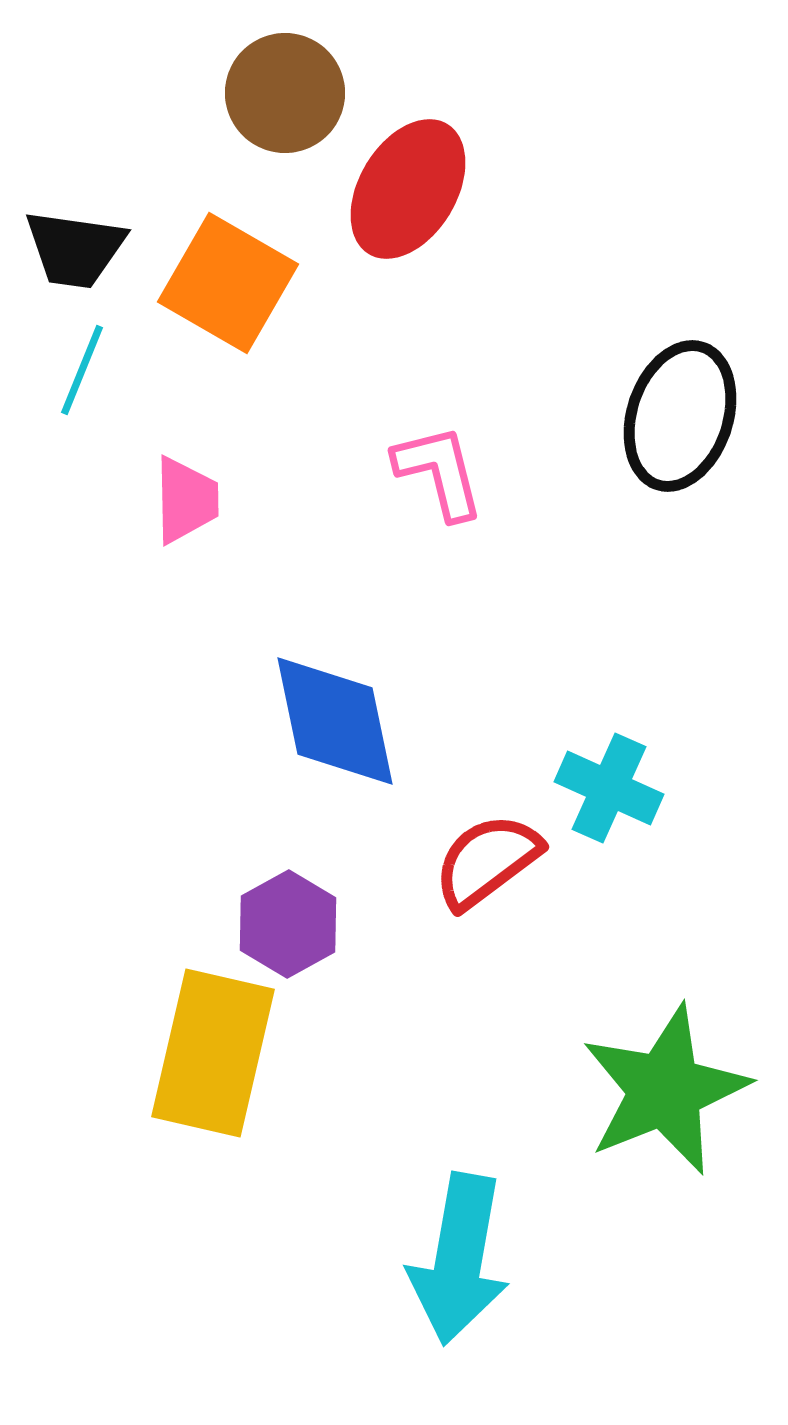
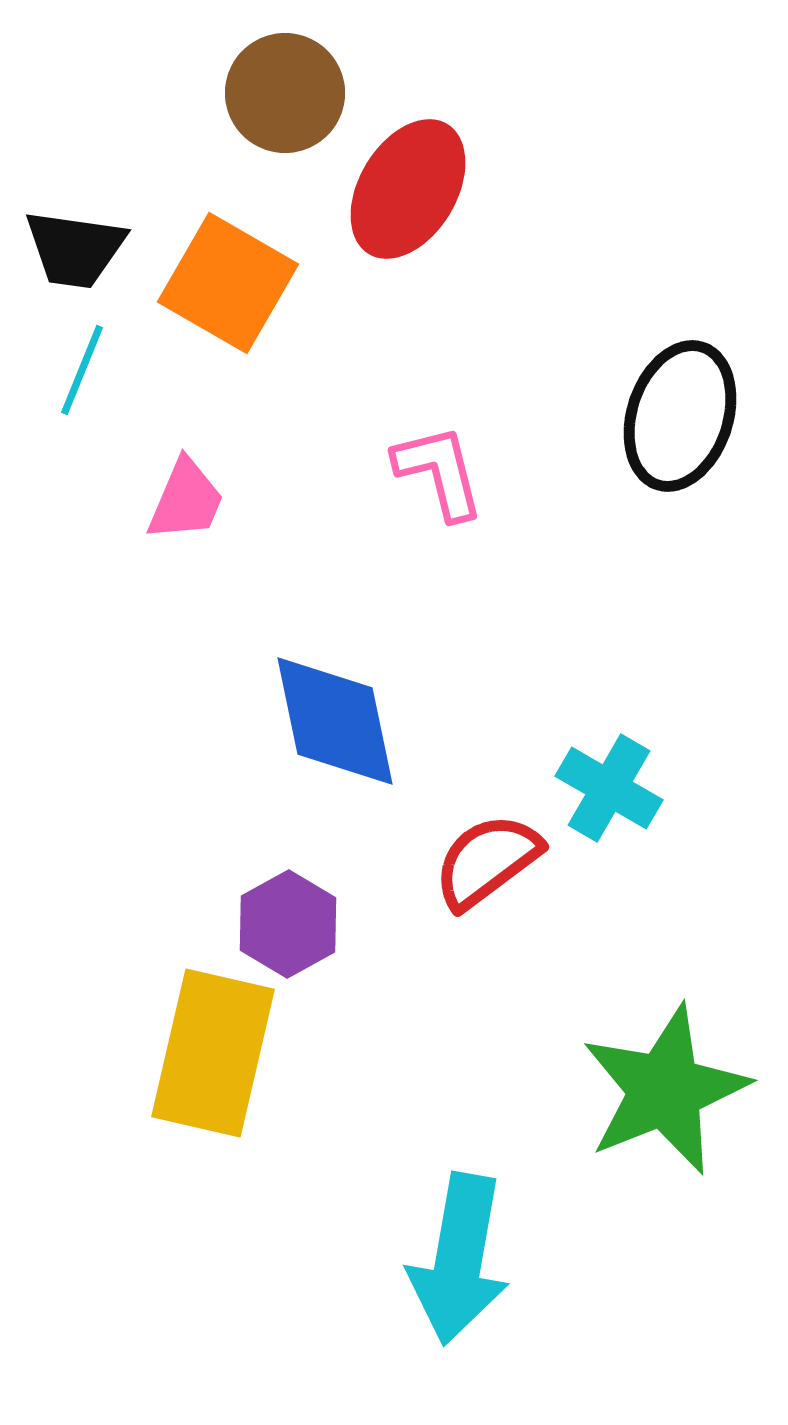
pink trapezoid: rotated 24 degrees clockwise
cyan cross: rotated 6 degrees clockwise
